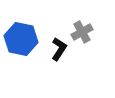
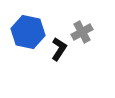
blue hexagon: moved 7 px right, 7 px up
